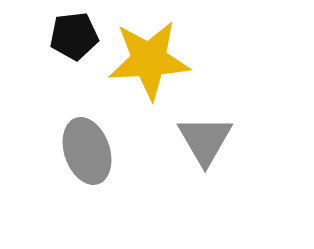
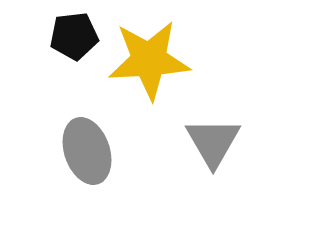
gray triangle: moved 8 px right, 2 px down
